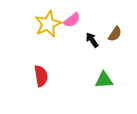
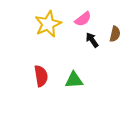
pink semicircle: moved 11 px right, 1 px up
brown semicircle: rotated 21 degrees counterclockwise
green triangle: moved 30 px left
